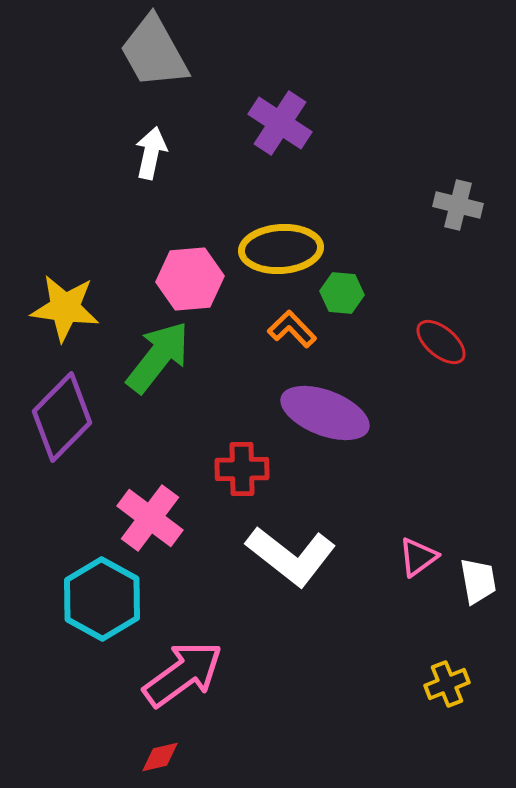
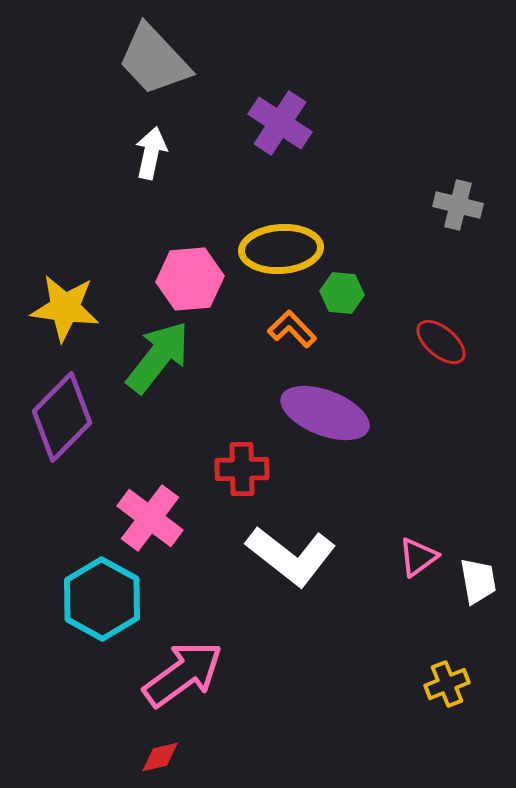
gray trapezoid: moved 8 px down; rotated 14 degrees counterclockwise
